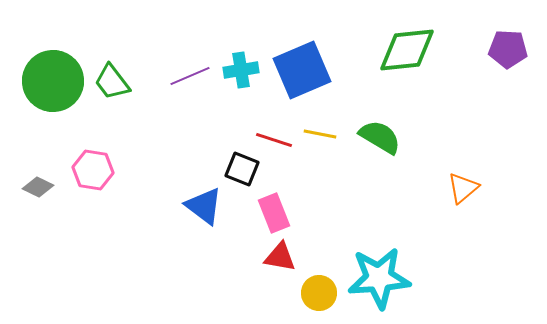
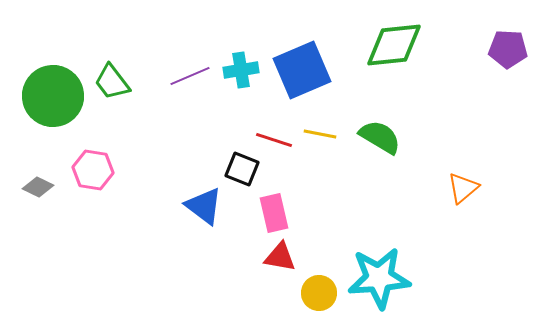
green diamond: moved 13 px left, 5 px up
green circle: moved 15 px down
pink rectangle: rotated 9 degrees clockwise
